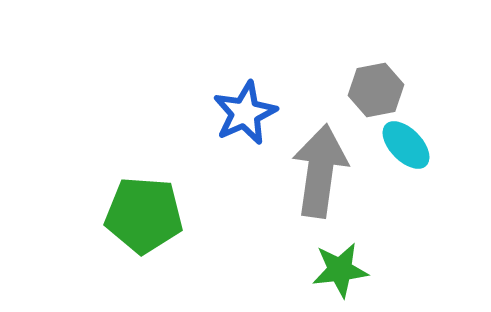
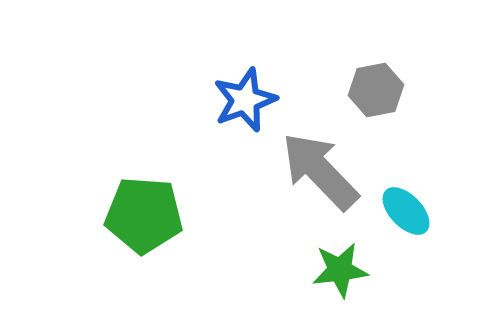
blue star: moved 13 px up; rotated 4 degrees clockwise
cyan ellipse: moved 66 px down
gray arrow: rotated 52 degrees counterclockwise
